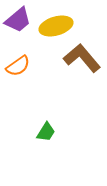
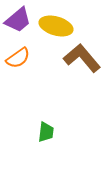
yellow ellipse: rotated 32 degrees clockwise
orange semicircle: moved 8 px up
green trapezoid: rotated 25 degrees counterclockwise
